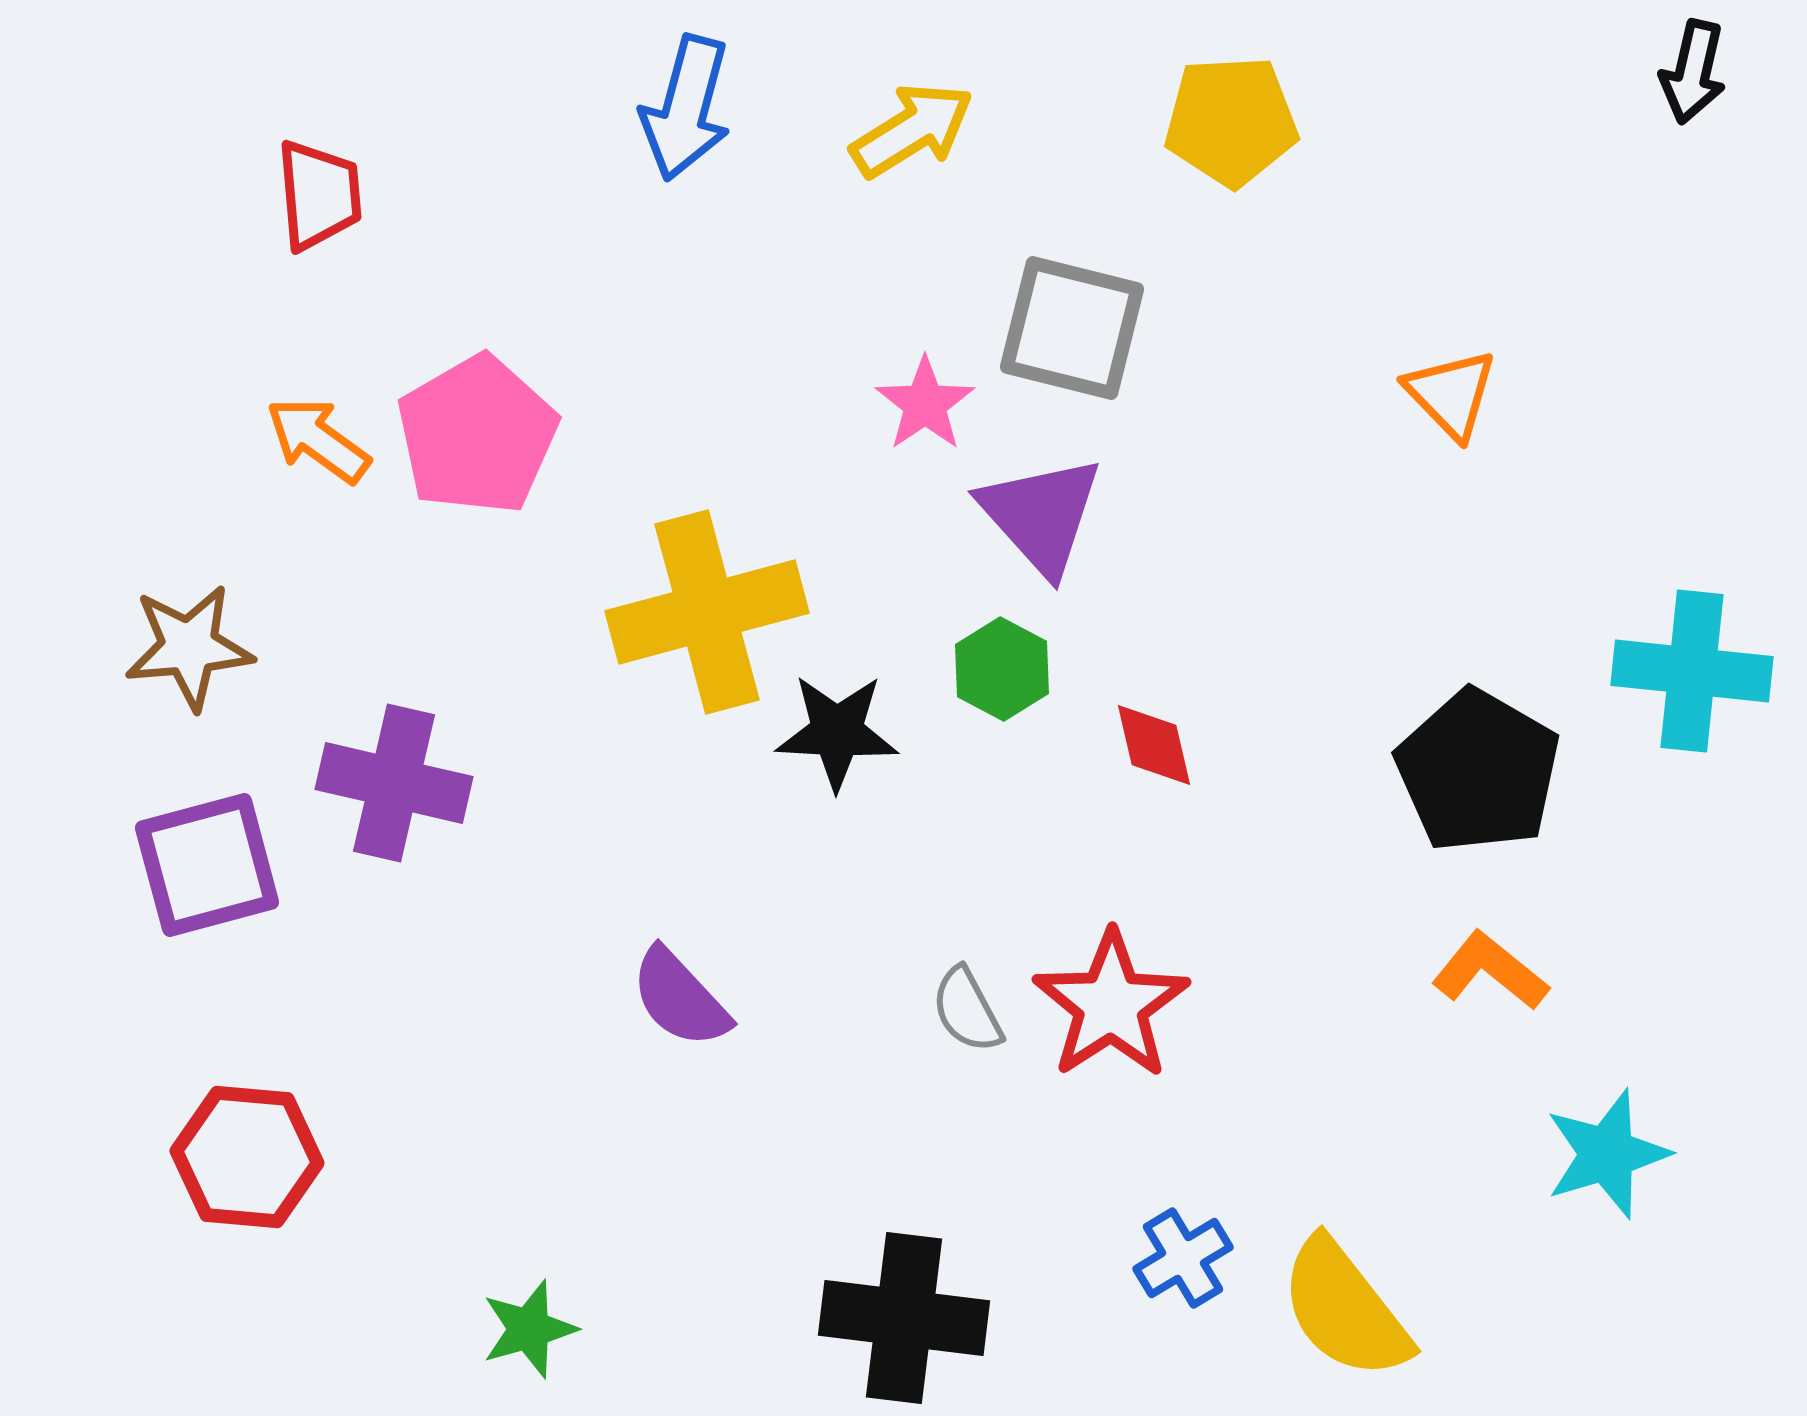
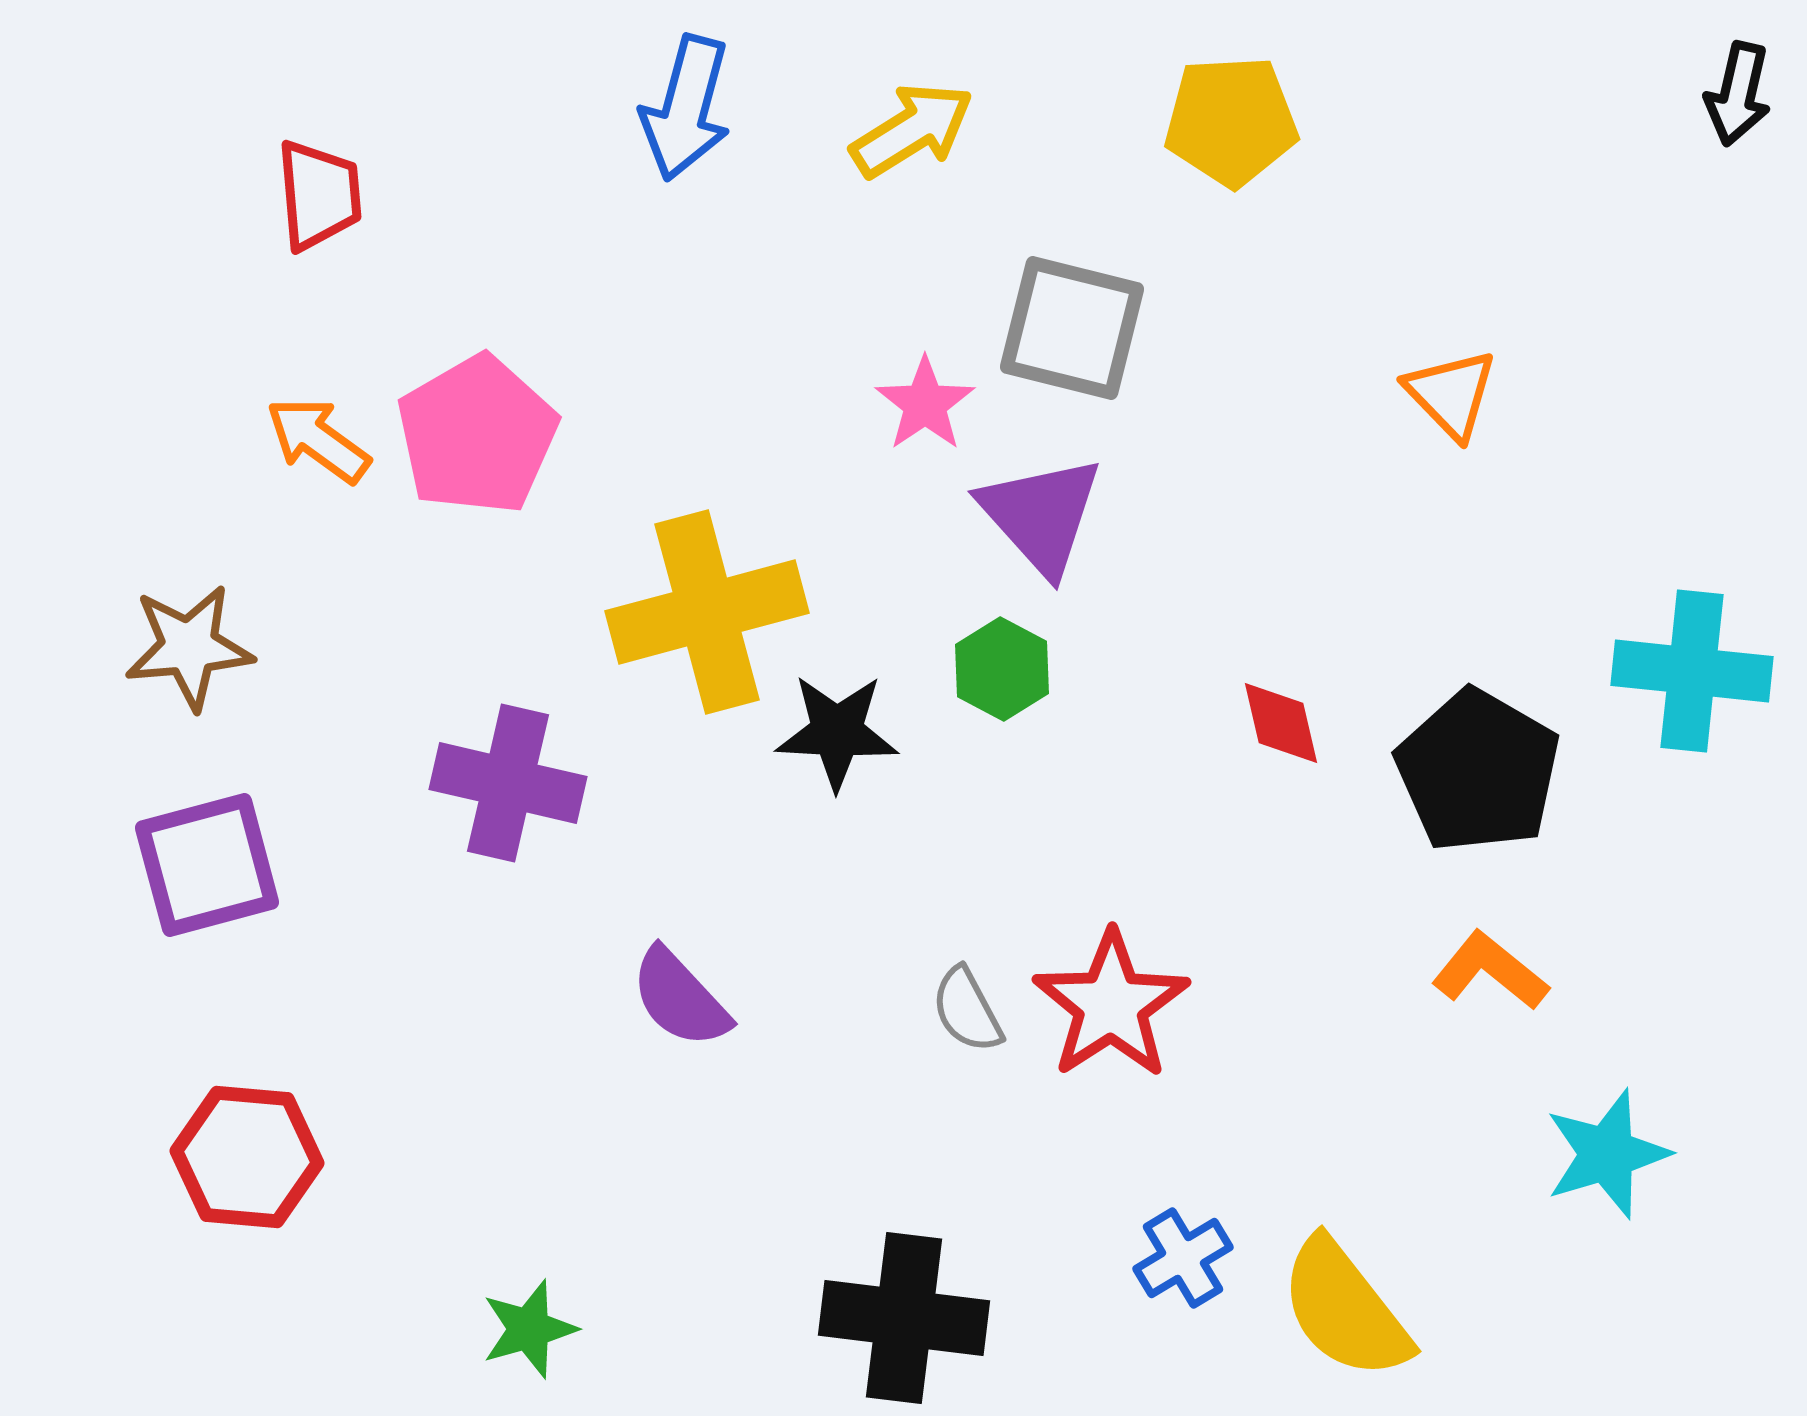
black arrow: moved 45 px right, 22 px down
red diamond: moved 127 px right, 22 px up
purple cross: moved 114 px right
